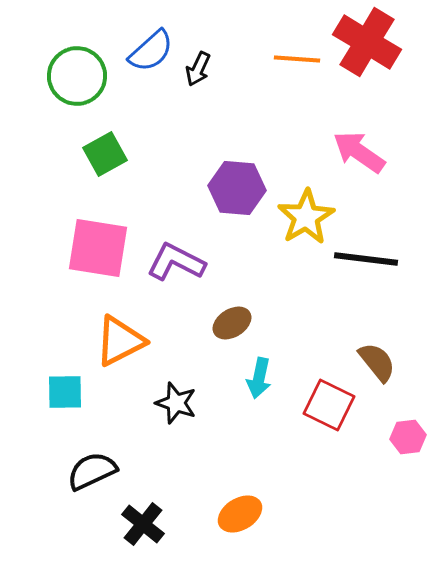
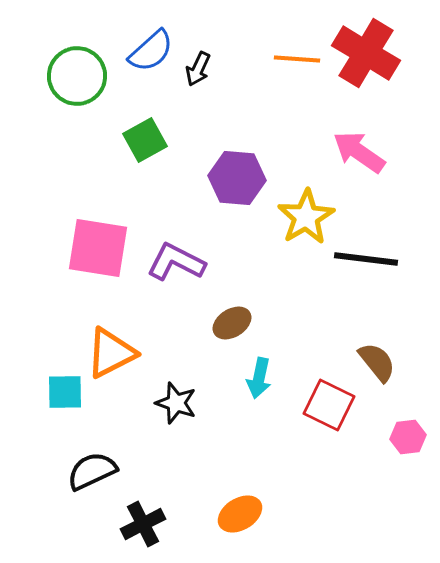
red cross: moved 1 px left, 11 px down
green square: moved 40 px right, 14 px up
purple hexagon: moved 10 px up
orange triangle: moved 9 px left, 12 px down
black cross: rotated 24 degrees clockwise
